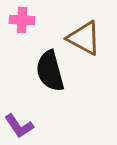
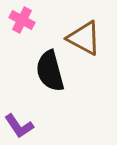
pink cross: rotated 25 degrees clockwise
